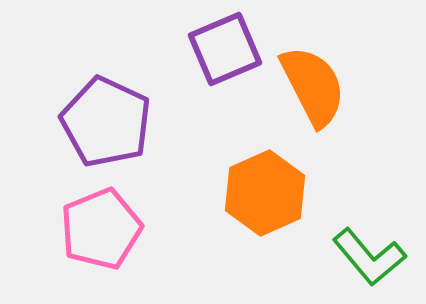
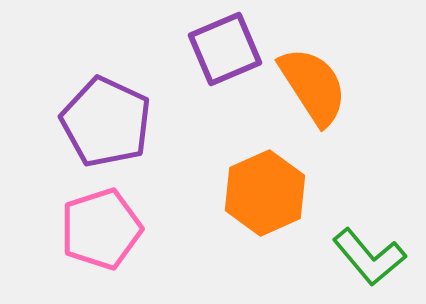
orange semicircle: rotated 6 degrees counterclockwise
pink pentagon: rotated 4 degrees clockwise
